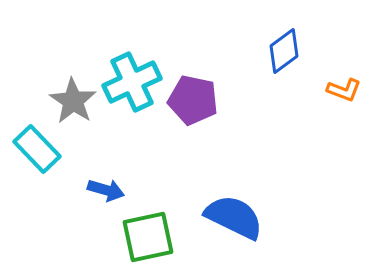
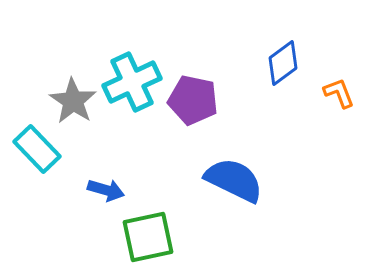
blue diamond: moved 1 px left, 12 px down
orange L-shape: moved 5 px left, 3 px down; rotated 132 degrees counterclockwise
blue semicircle: moved 37 px up
